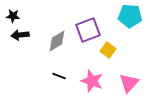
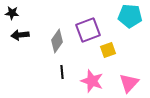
black star: moved 1 px left, 3 px up
gray diamond: rotated 25 degrees counterclockwise
yellow square: rotated 35 degrees clockwise
black line: moved 3 px right, 4 px up; rotated 64 degrees clockwise
